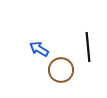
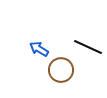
black line: rotated 60 degrees counterclockwise
